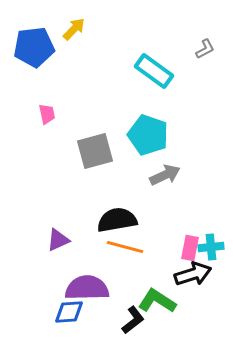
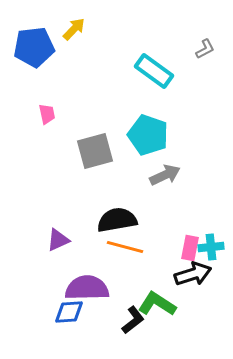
green L-shape: moved 3 px down
